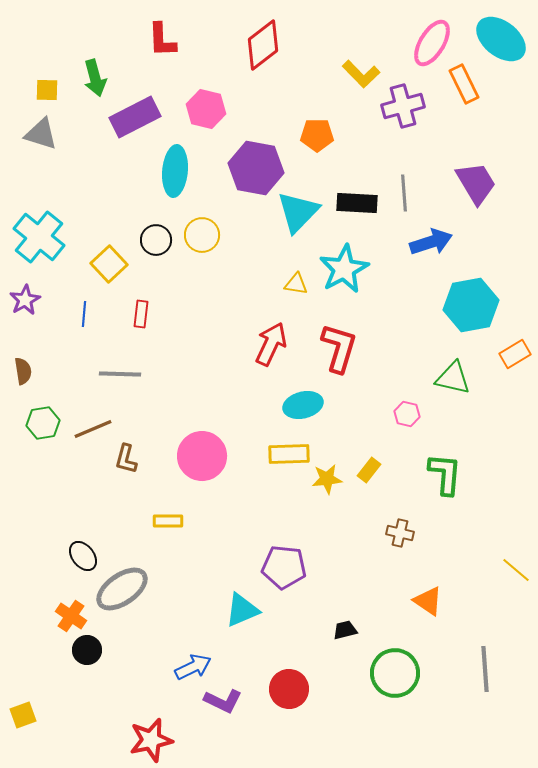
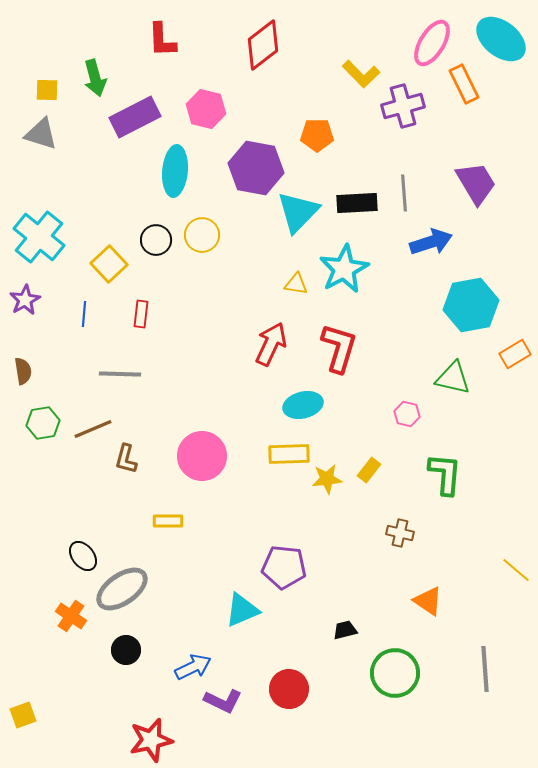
black rectangle at (357, 203): rotated 6 degrees counterclockwise
black circle at (87, 650): moved 39 px right
